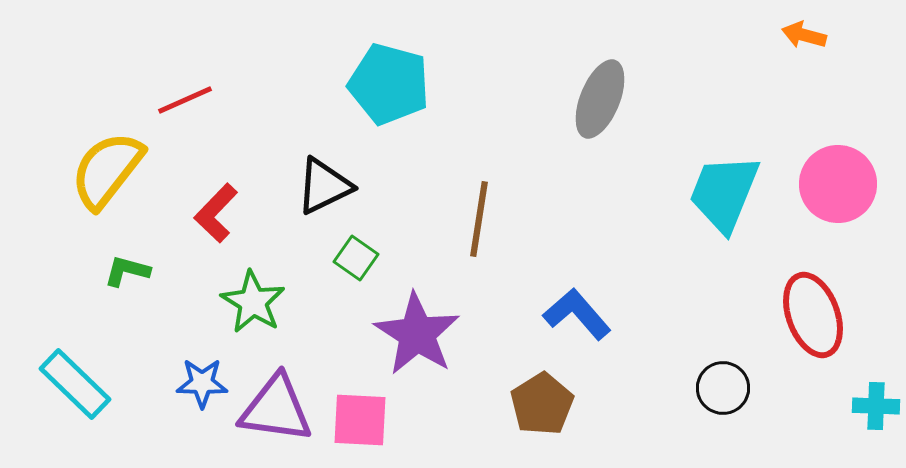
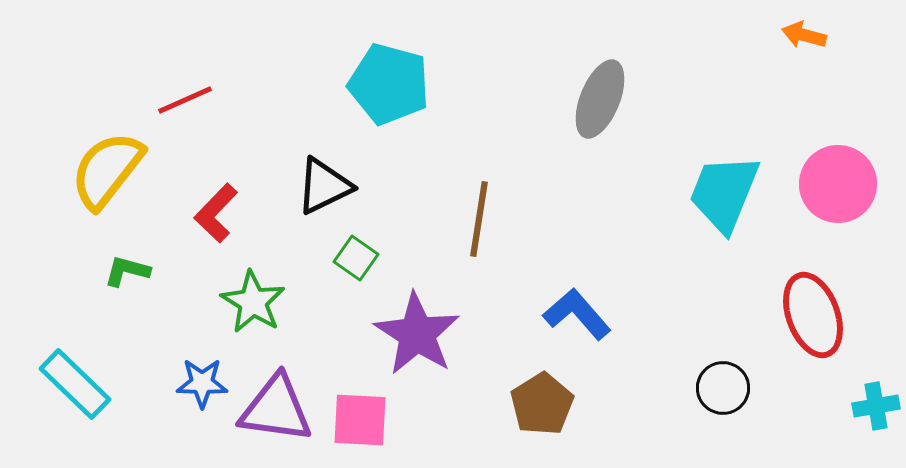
cyan cross: rotated 12 degrees counterclockwise
